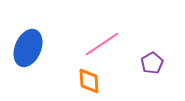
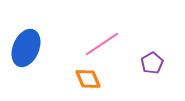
blue ellipse: moved 2 px left
orange diamond: moved 1 px left, 2 px up; rotated 20 degrees counterclockwise
